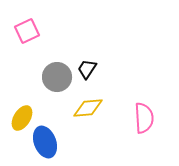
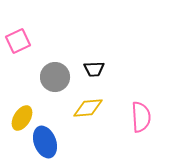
pink square: moved 9 px left, 10 px down
black trapezoid: moved 7 px right; rotated 125 degrees counterclockwise
gray circle: moved 2 px left
pink semicircle: moved 3 px left, 1 px up
